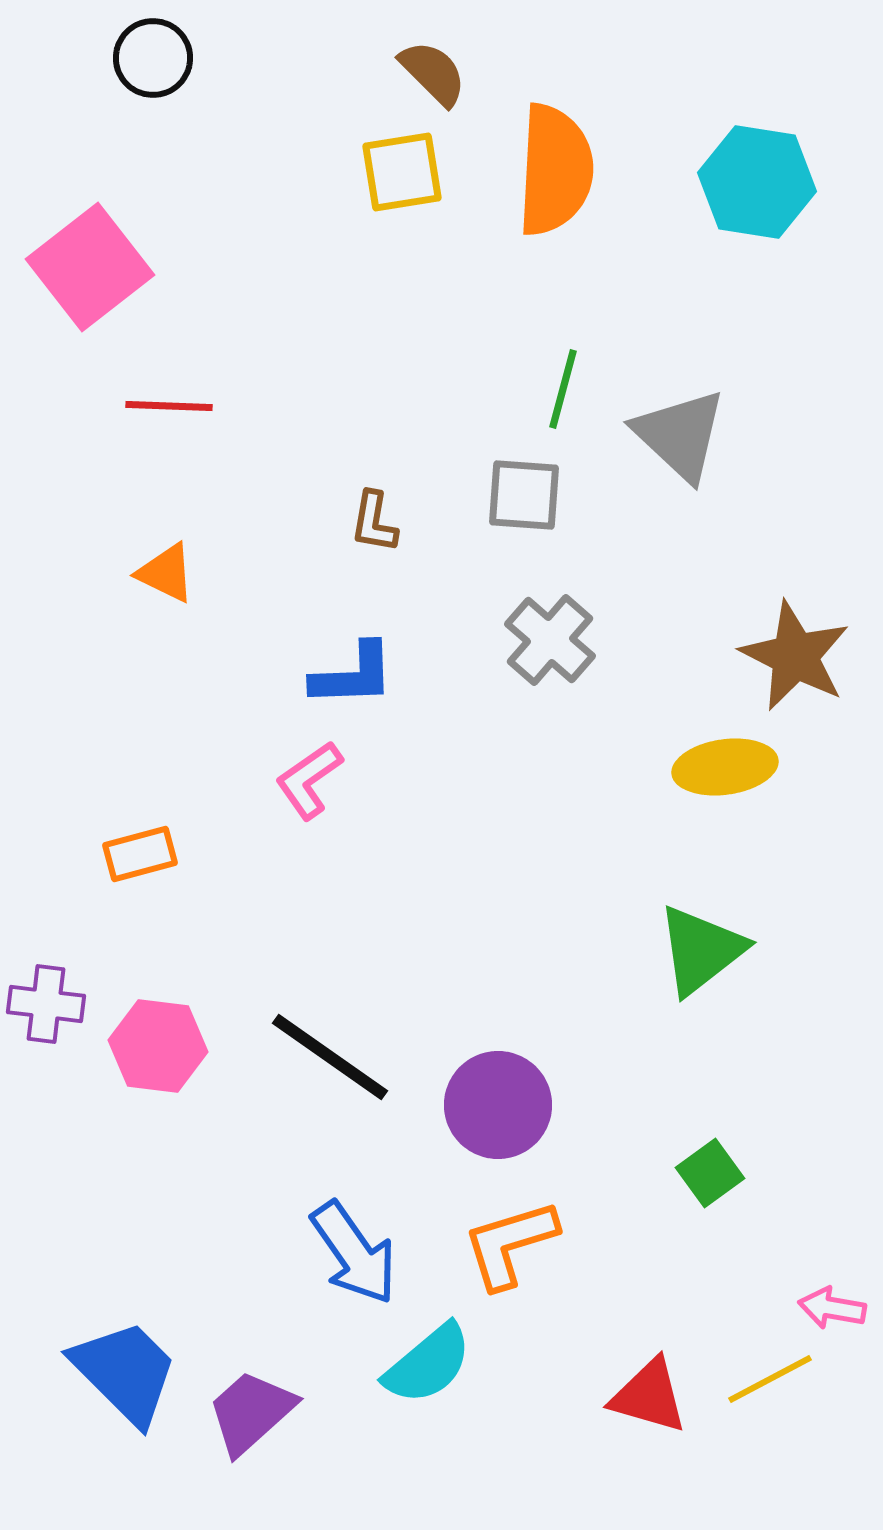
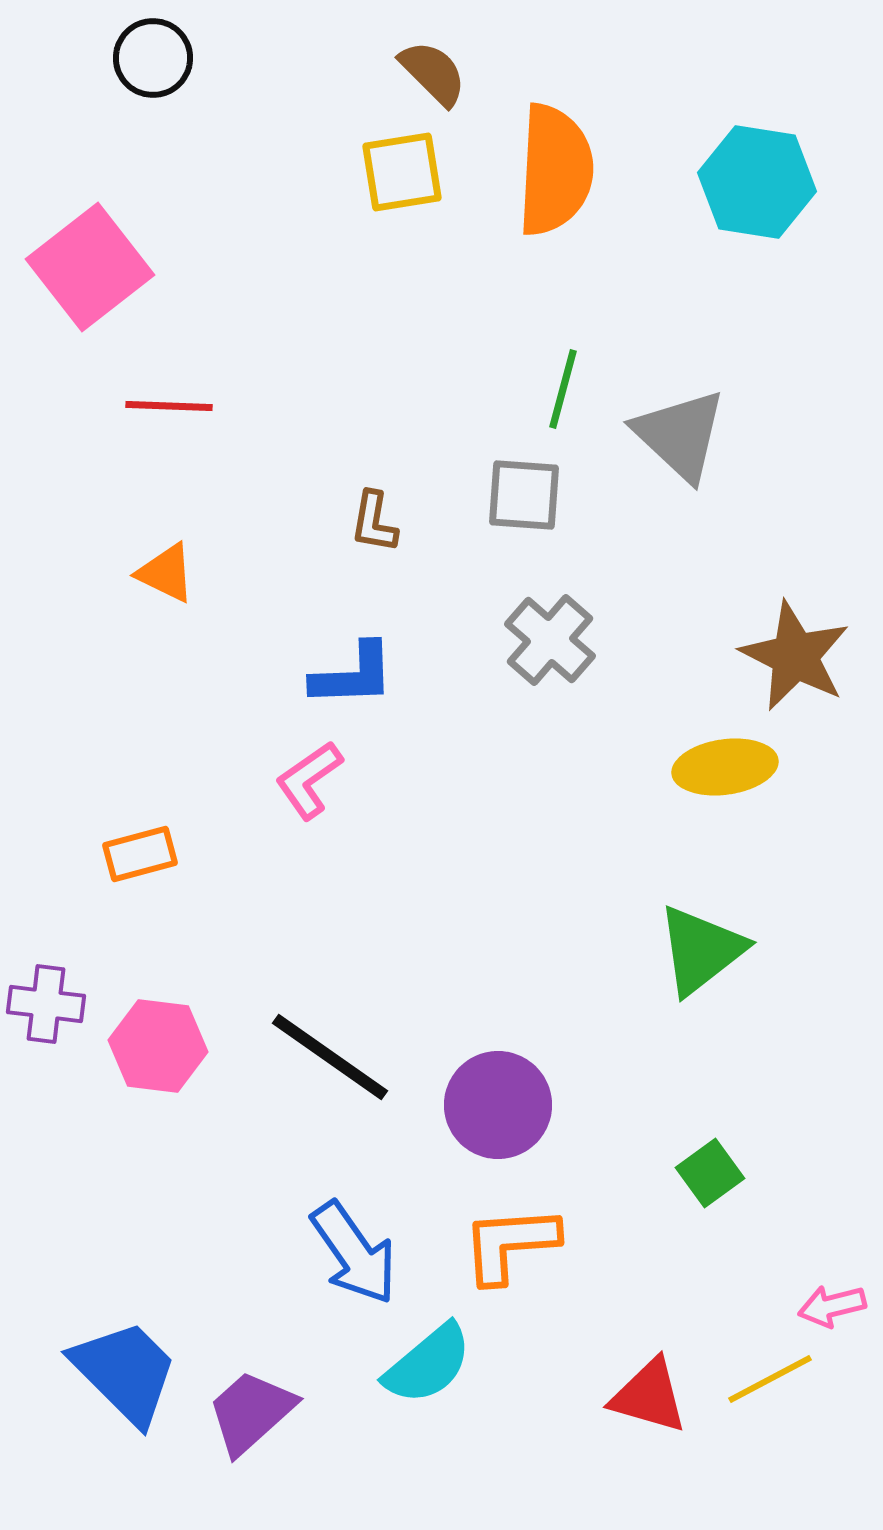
orange L-shape: rotated 13 degrees clockwise
pink arrow: moved 2 px up; rotated 24 degrees counterclockwise
